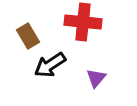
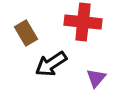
brown rectangle: moved 2 px left, 3 px up
black arrow: moved 1 px right, 1 px up
